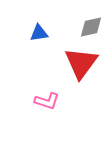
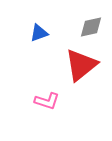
blue triangle: rotated 12 degrees counterclockwise
red triangle: moved 2 px down; rotated 15 degrees clockwise
